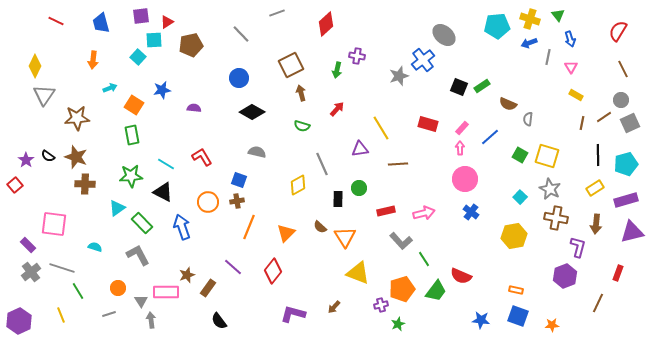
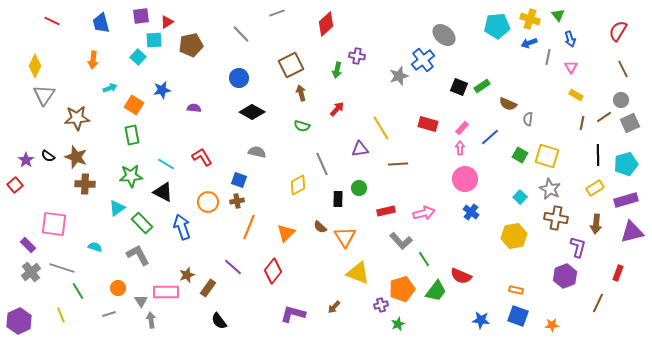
red line at (56, 21): moved 4 px left
